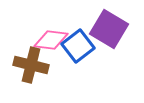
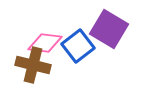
pink diamond: moved 6 px left, 3 px down
brown cross: moved 2 px right
